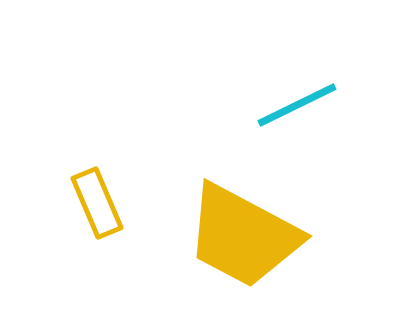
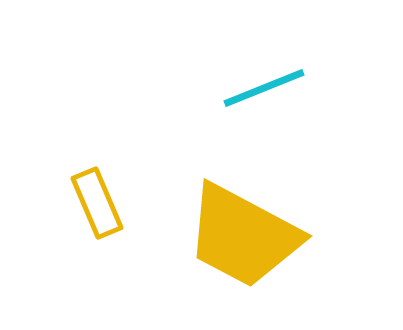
cyan line: moved 33 px left, 17 px up; rotated 4 degrees clockwise
